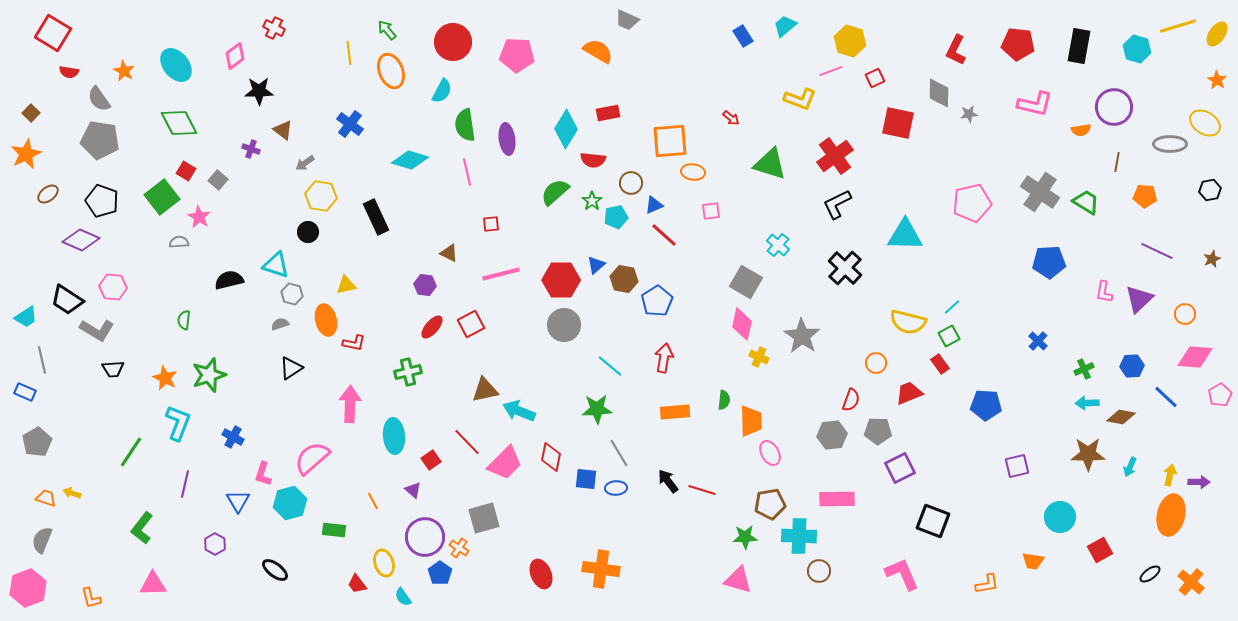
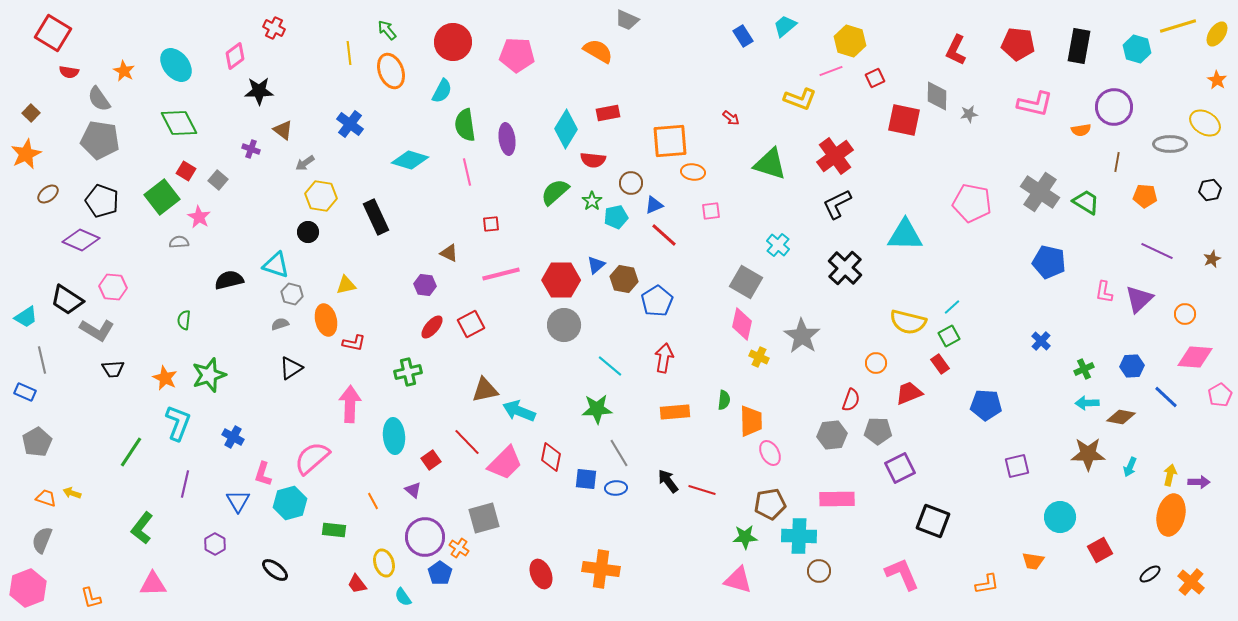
gray diamond at (939, 93): moved 2 px left, 3 px down
red square at (898, 123): moved 6 px right, 3 px up
pink pentagon at (972, 203): rotated 24 degrees clockwise
blue pentagon at (1049, 262): rotated 16 degrees clockwise
blue cross at (1038, 341): moved 3 px right
